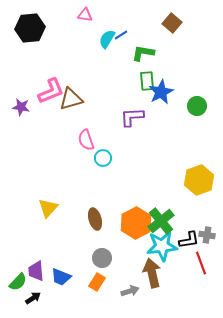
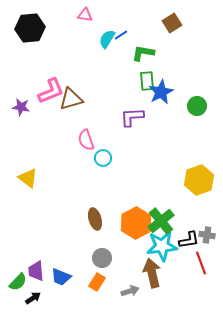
brown square: rotated 18 degrees clockwise
yellow triangle: moved 20 px left, 30 px up; rotated 35 degrees counterclockwise
